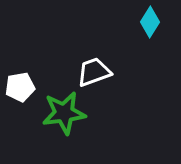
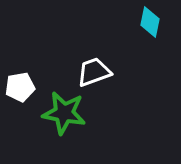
cyan diamond: rotated 20 degrees counterclockwise
green star: rotated 18 degrees clockwise
